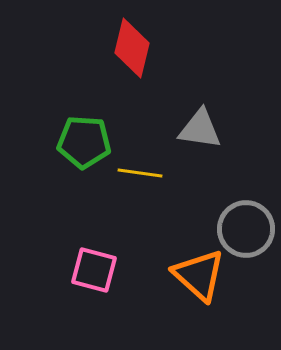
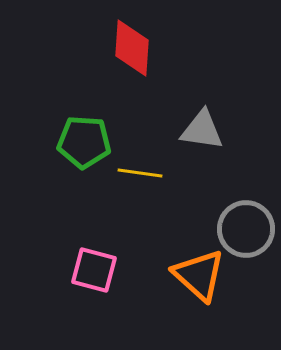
red diamond: rotated 10 degrees counterclockwise
gray triangle: moved 2 px right, 1 px down
